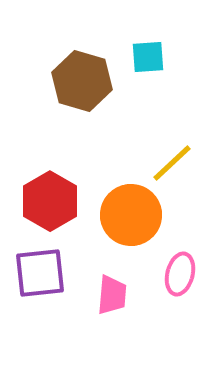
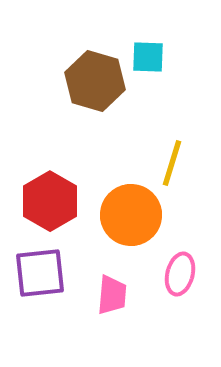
cyan square: rotated 6 degrees clockwise
brown hexagon: moved 13 px right
yellow line: rotated 30 degrees counterclockwise
